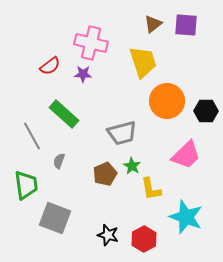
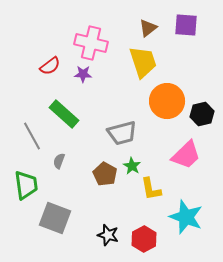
brown triangle: moved 5 px left, 4 px down
black hexagon: moved 4 px left, 3 px down; rotated 15 degrees counterclockwise
brown pentagon: rotated 20 degrees counterclockwise
